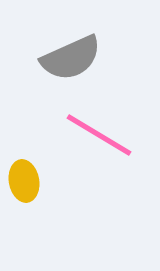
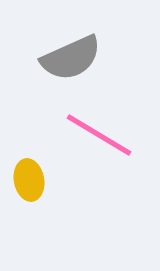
yellow ellipse: moved 5 px right, 1 px up
